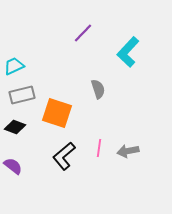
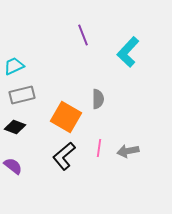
purple line: moved 2 px down; rotated 65 degrees counterclockwise
gray semicircle: moved 10 px down; rotated 18 degrees clockwise
orange square: moved 9 px right, 4 px down; rotated 12 degrees clockwise
